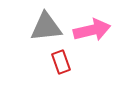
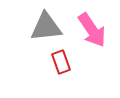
pink arrow: rotated 69 degrees clockwise
